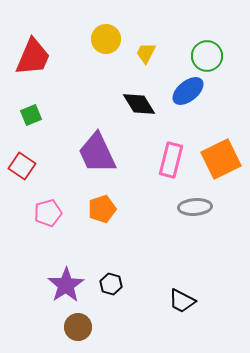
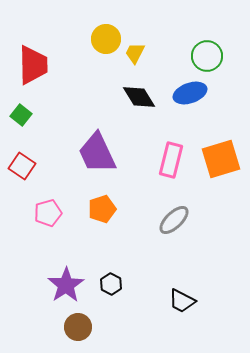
yellow trapezoid: moved 11 px left
red trapezoid: moved 8 px down; rotated 24 degrees counterclockwise
blue ellipse: moved 2 px right, 2 px down; rotated 20 degrees clockwise
black diamond: moved 7 px up
green square: moved 10 px left; rotated 30 degrees counterclockwise
orange square: rotated 9 degrees clockwise
gray ellipse: moved 21 px left, 13 px down; rotated 40 degrees counterclockwise
black hexagon: rotated 10 degrees clockwise
